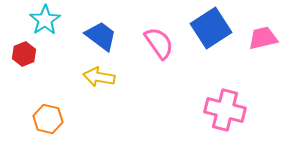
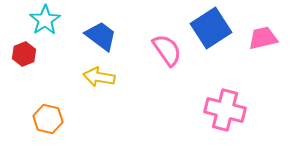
pink semicircle: moved 8 px right, 7 px down
